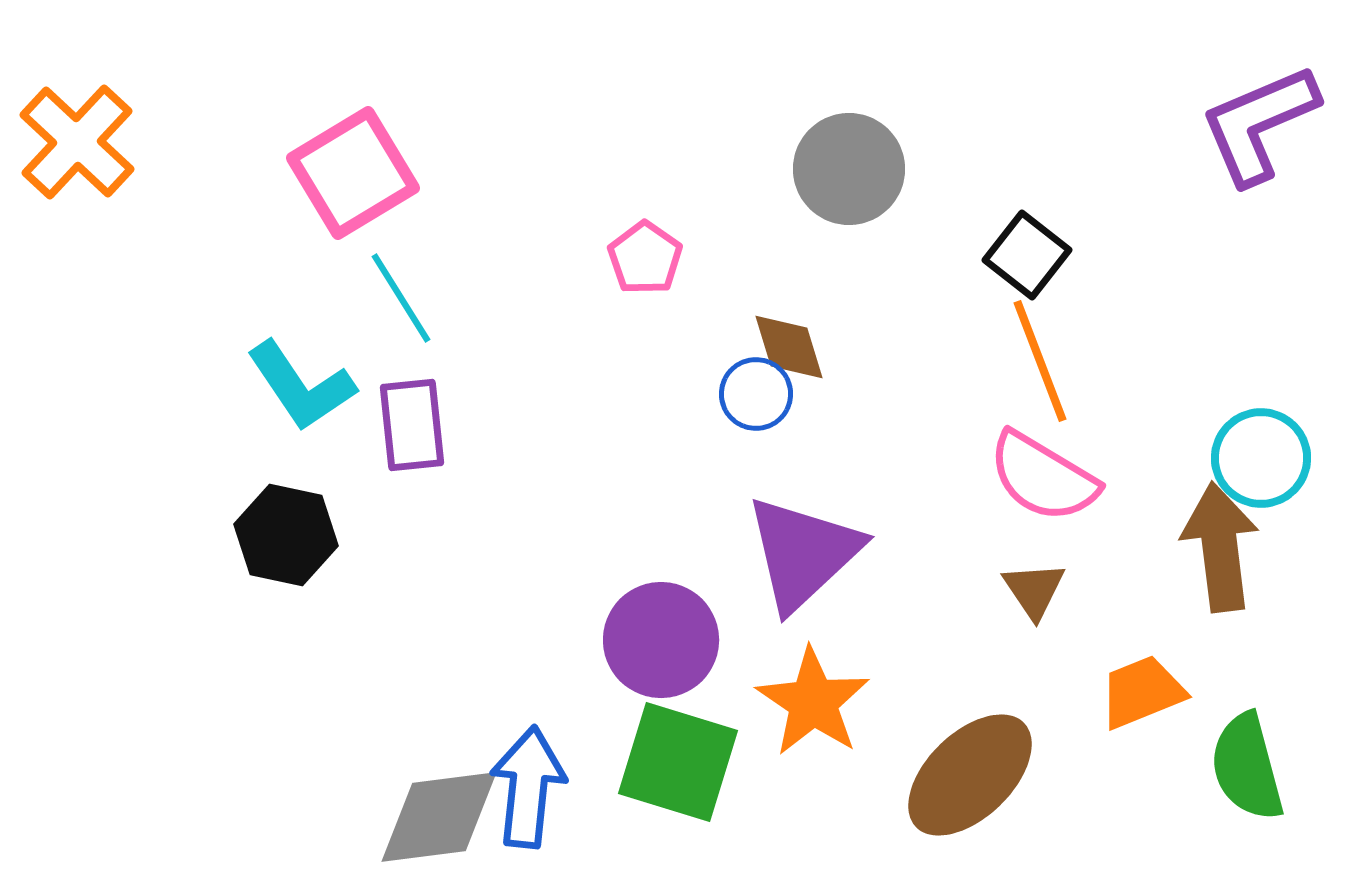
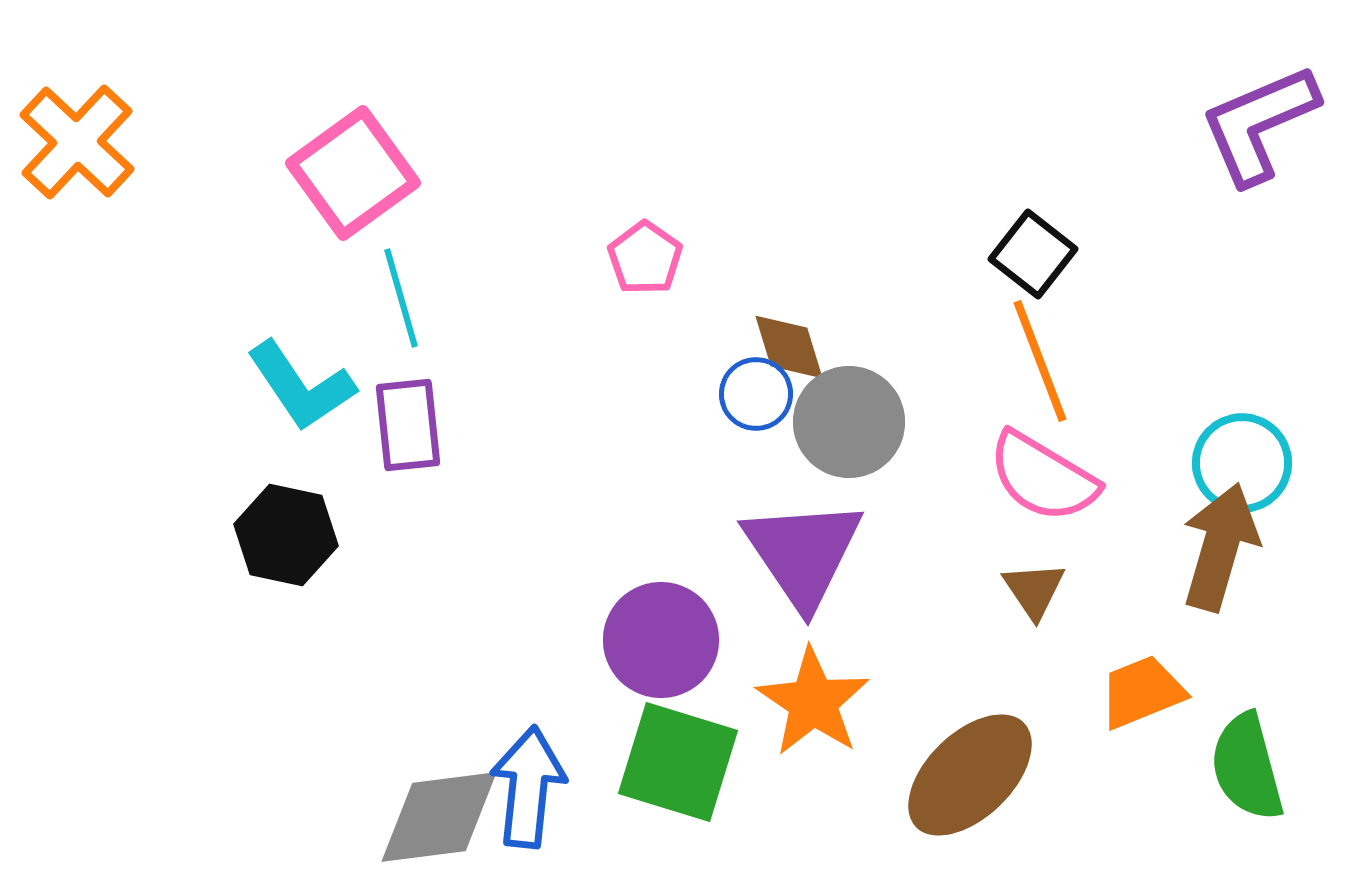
gray circle: moved 253 px down
pink square: rotated 5 degrees counterclockwise
black square: moved 6 px right, 1 px up
cyan line: rotated 16 degrees clockwise
purple rectangle: moved 4 px left
cyan circle: moved 19 px left, 5 px down
brown arrow: rotated 23 degrees clockwise
purple triangle: rotated 21 degrees counterclockwise
